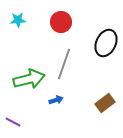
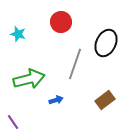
cyan star: moved 14 px down; rotated 21 degrees clockwise
gray line: moved 11 px right
brown rectangle: moved 3 px up
purple line: rotated 28 degrees clockwise
